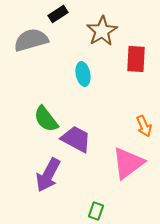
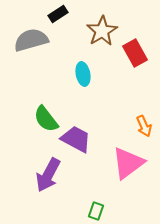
red rectangle: moved 1 px left, 6 px up; rotated 32 degrees counterclockwise
